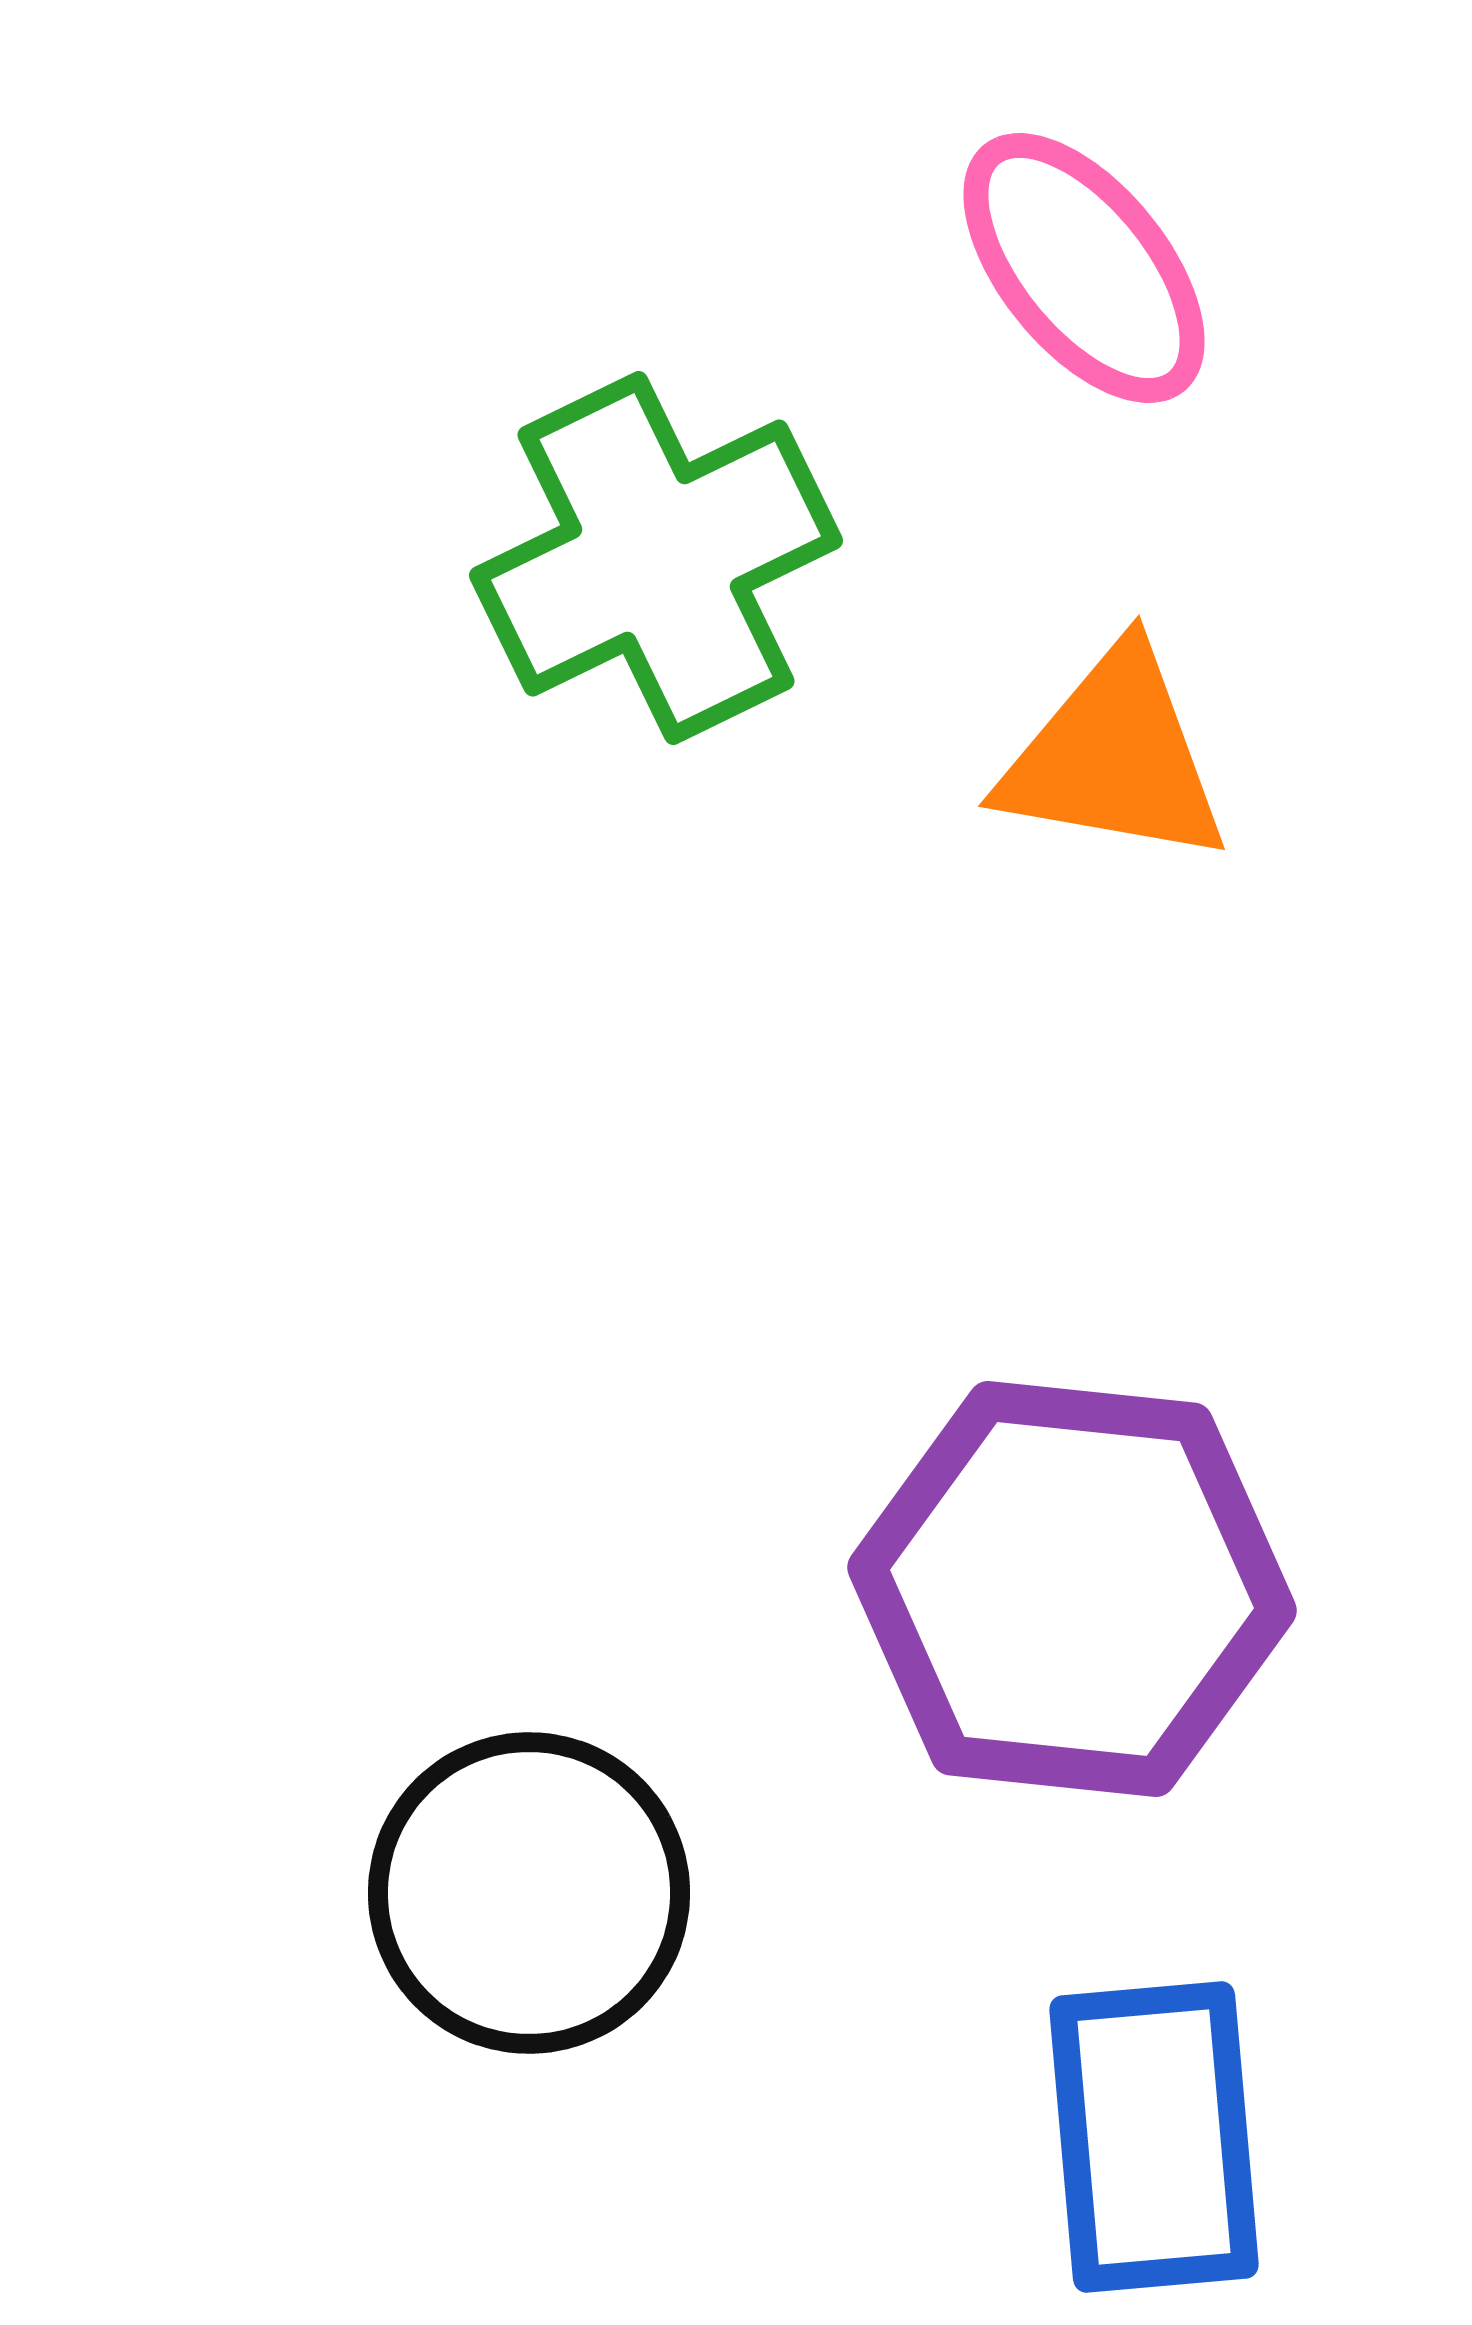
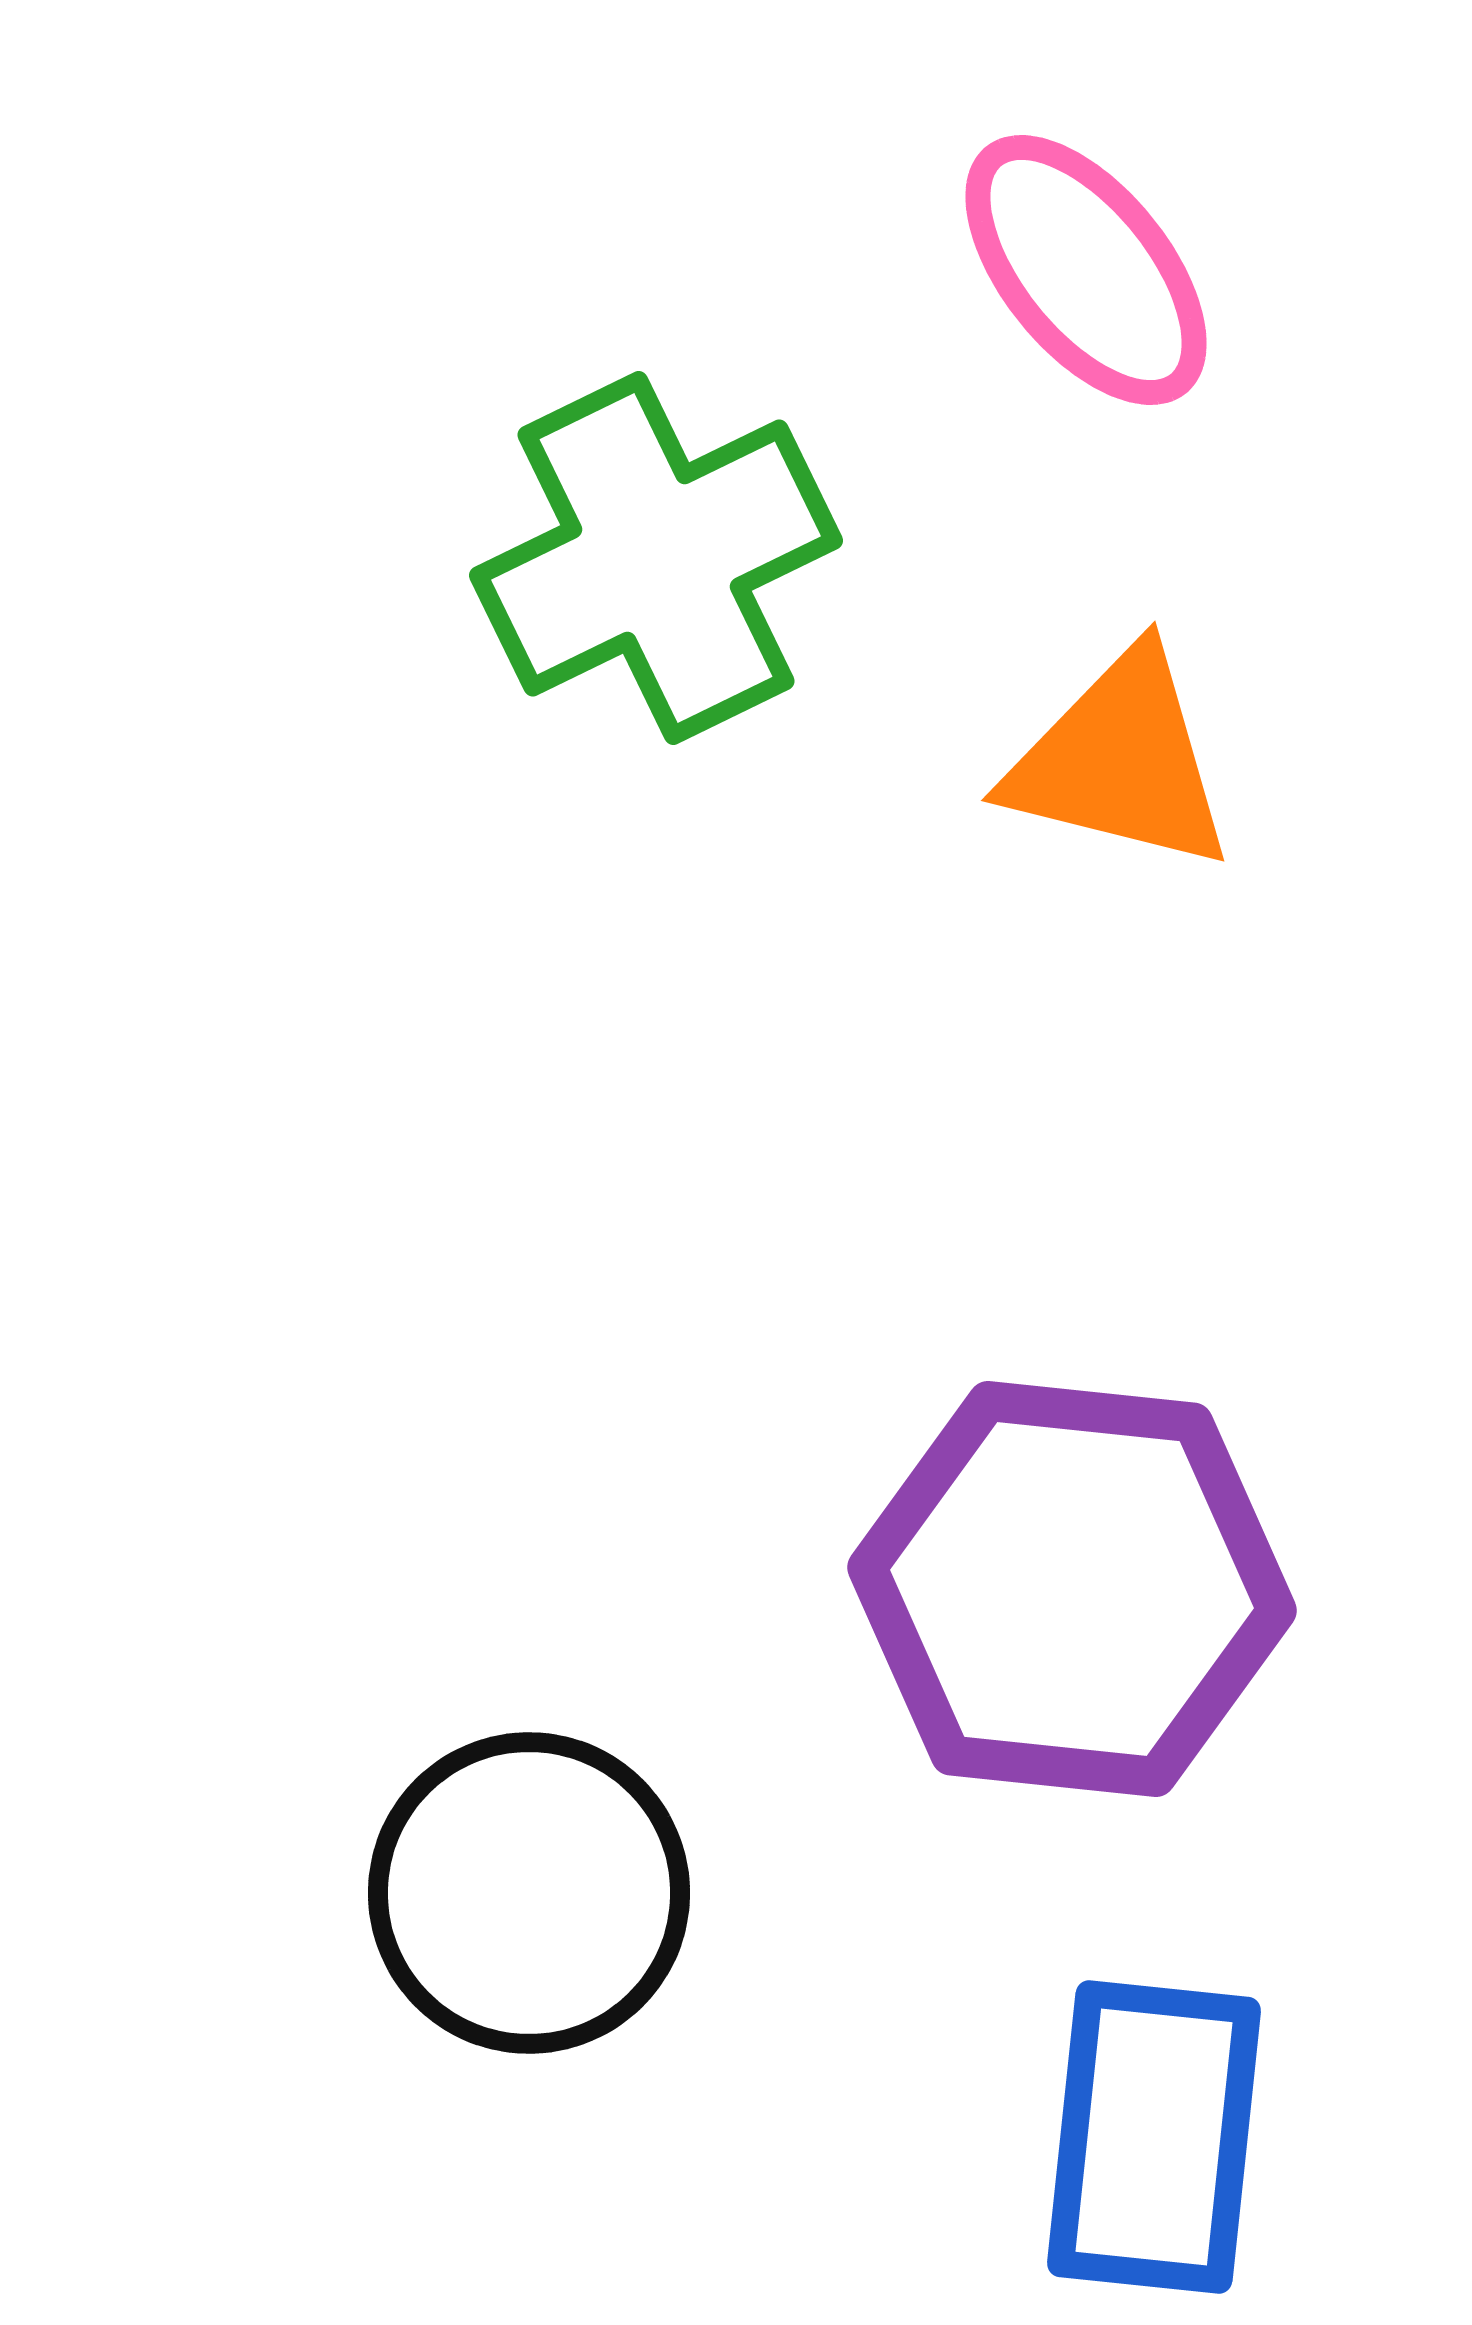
pink ellipse: moved 2 px right, 2 px down
orange triangle: moved 6 px right, 4 px down; rotated 4 degrees clockwise
blue rectangle: rotated 11 degrees clockwise
